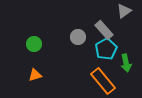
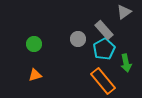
gray triangle: moved 1 px down
gray circle: moved 2 px down
cyan pentagon: moved 2 px left
